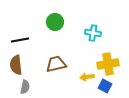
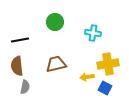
brown semicircle: moved 1 px right, 1 px down
blue square: moved 2 px down
